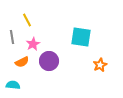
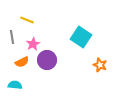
yellow line: rotated 40 degrees counterclockwise
cyan square: rotated 25 degrees clockwise
purple circle: moved 2 px left, 1 px up
orange star: rotated 24 degrees counterclockwise
cyan semicircle: moved 2 px right
